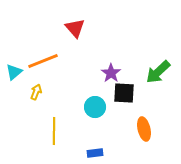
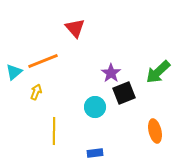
black square: rotated 25 degrees counterclockwise
orange ellipse: moved 11 px right, 2 px down
